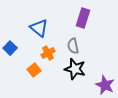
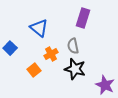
orange cross: moved 3 px right, 1 px down
